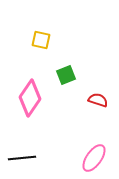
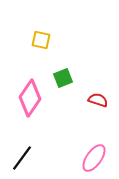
green square: moved 3 px left, 3 px down
black line: rotated 48 degrees counterclockwise
